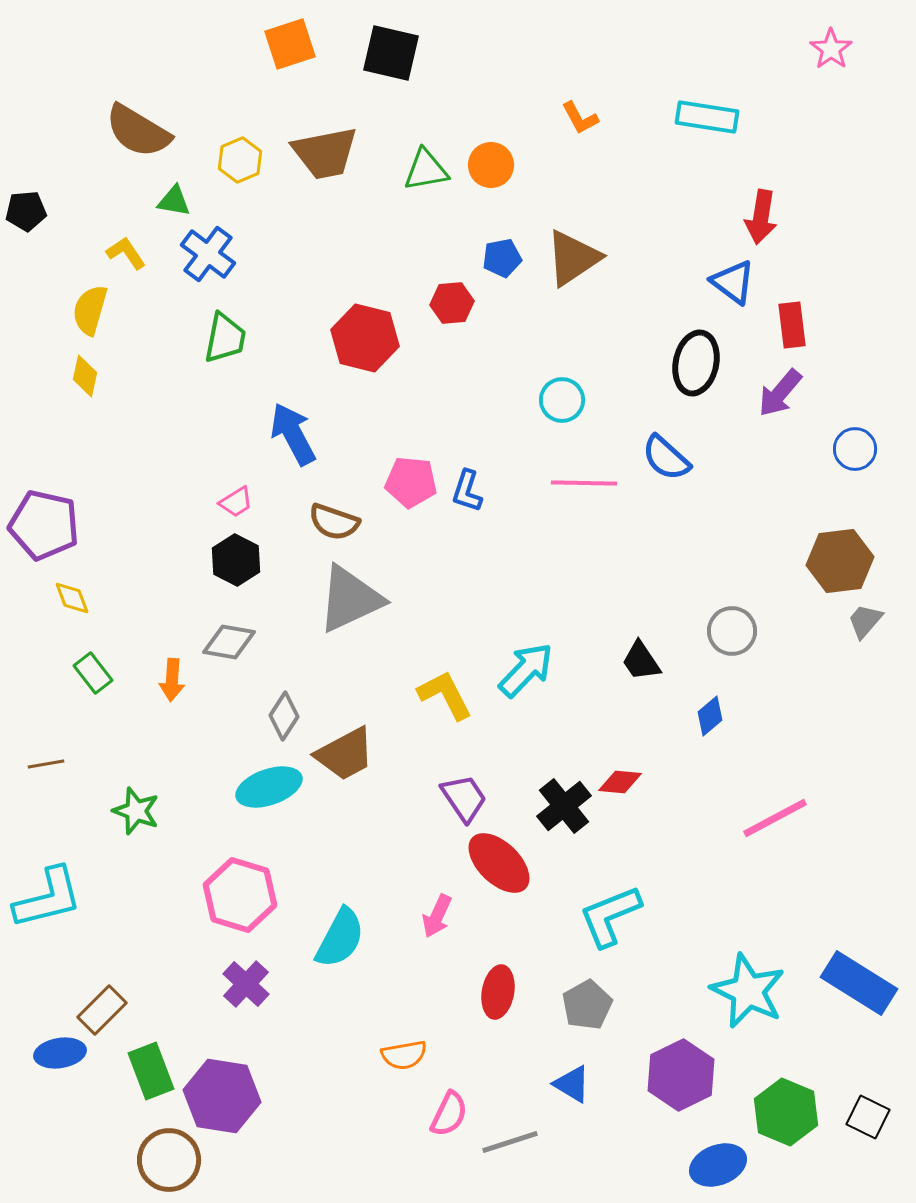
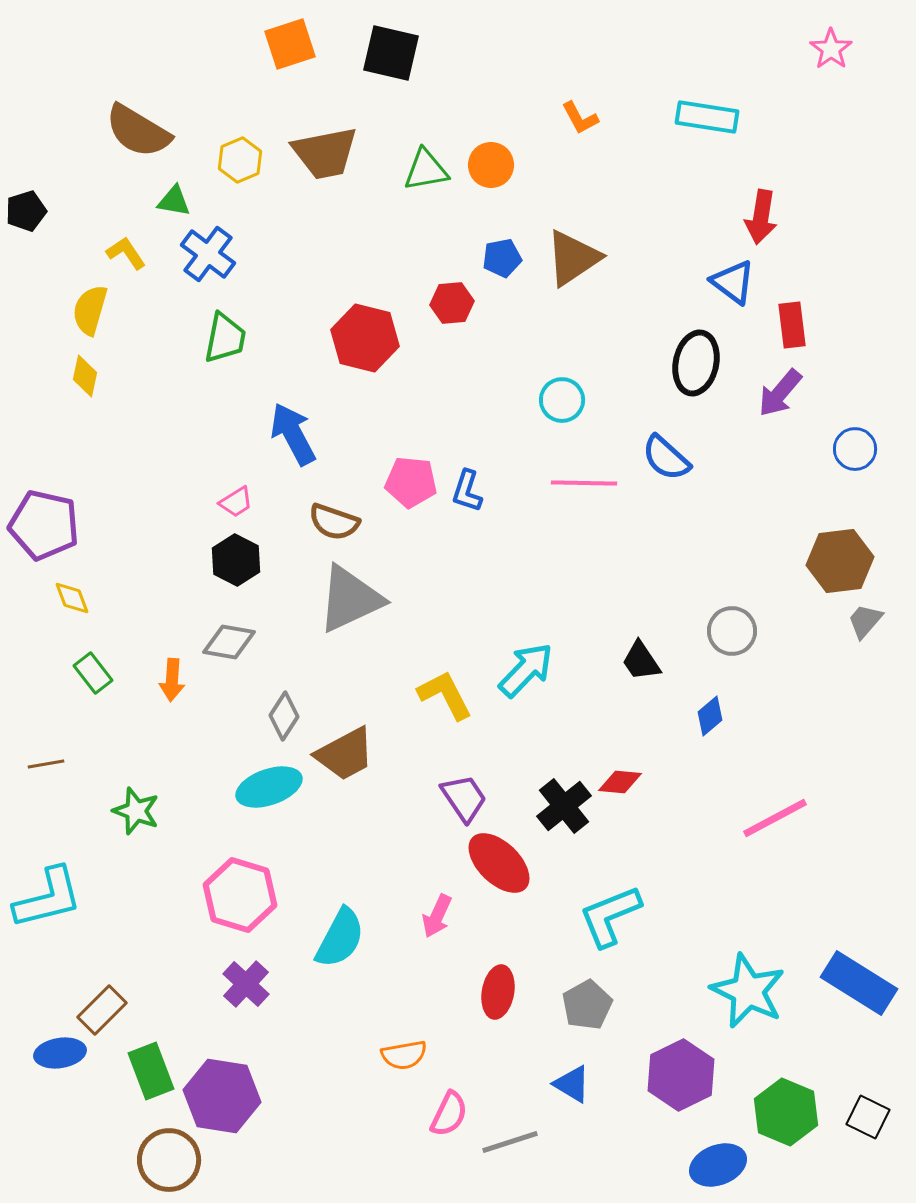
black pentagon at (26, 211): rotated 12 degrees counterclockwise
